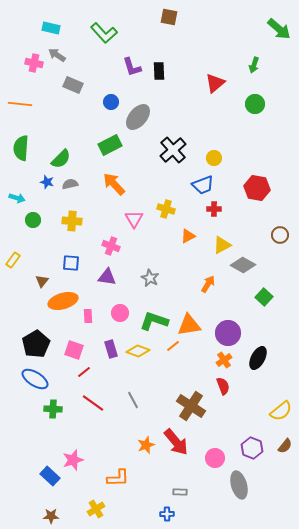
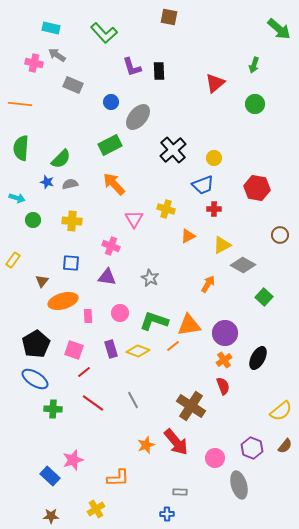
purple circle at (228, 333): moved 3 px left
